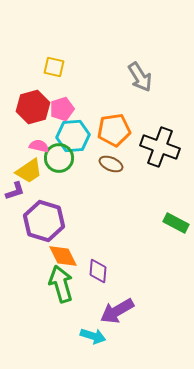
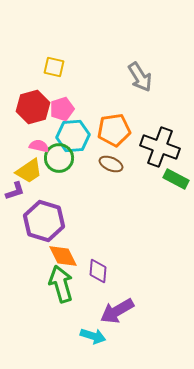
green rectangle: moved 44 px up
